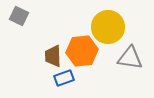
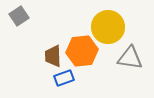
gray square: rotated 30 degrees clockwise
